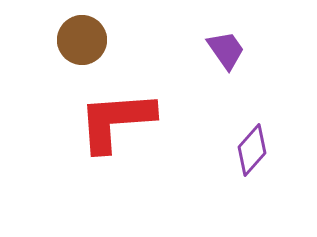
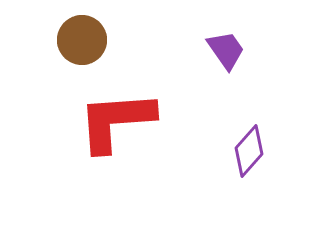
purple diamond: moved 3 px left, 1 px down
